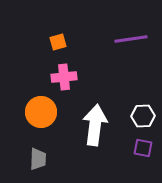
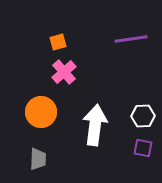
pink cross: moved 5 px up; rotated 35 degrees counterclockwise
